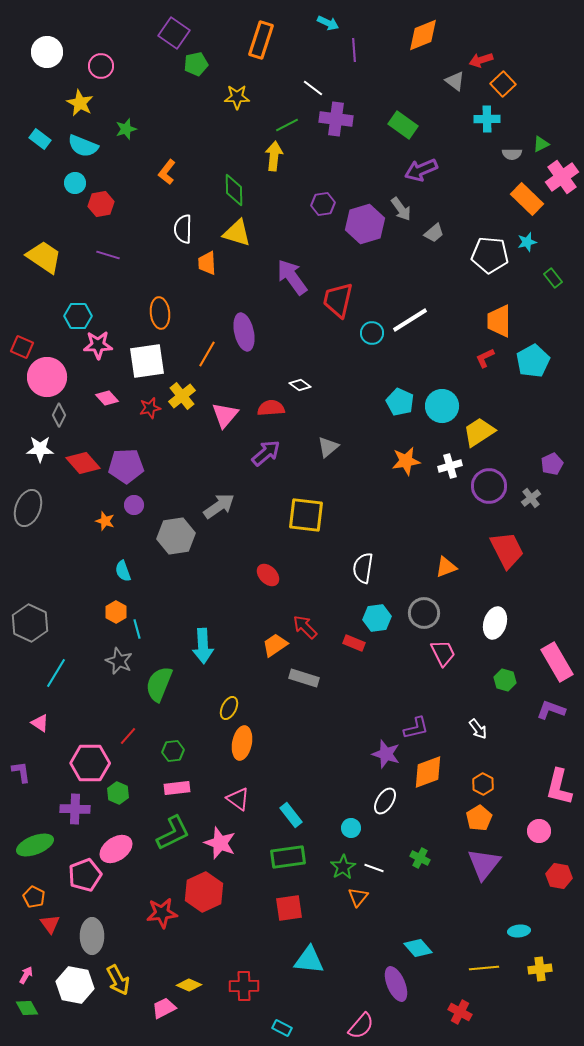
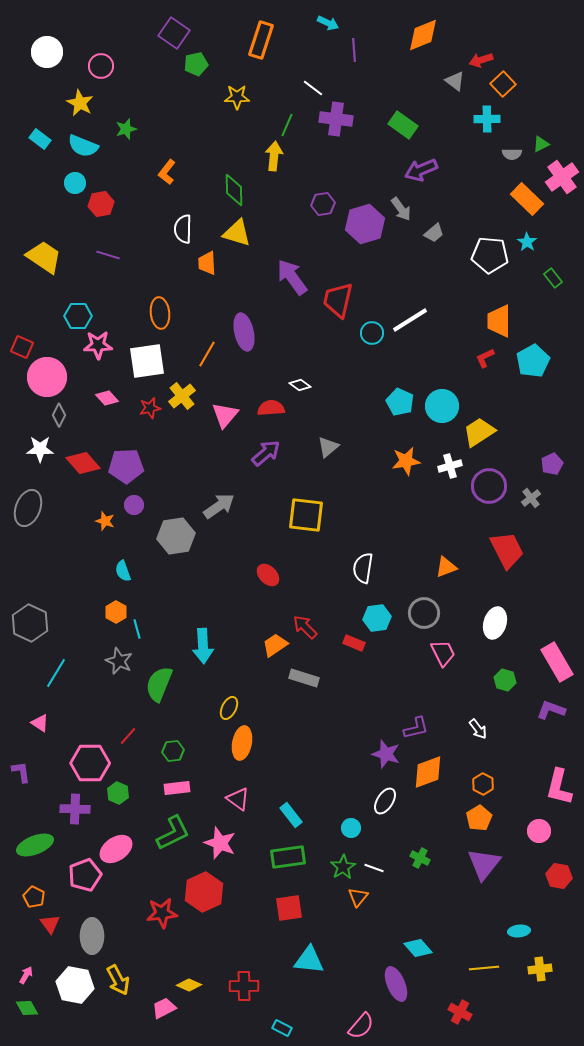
green line at (287, 125): rotated 40 degrees counterclockwise
cyan star at (527, 242): rotated 24 degrees counterclockwise
